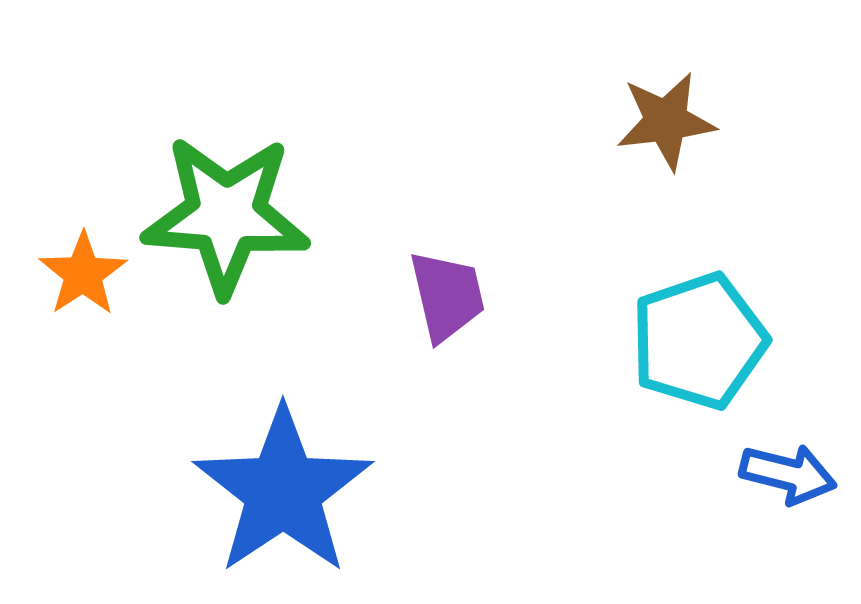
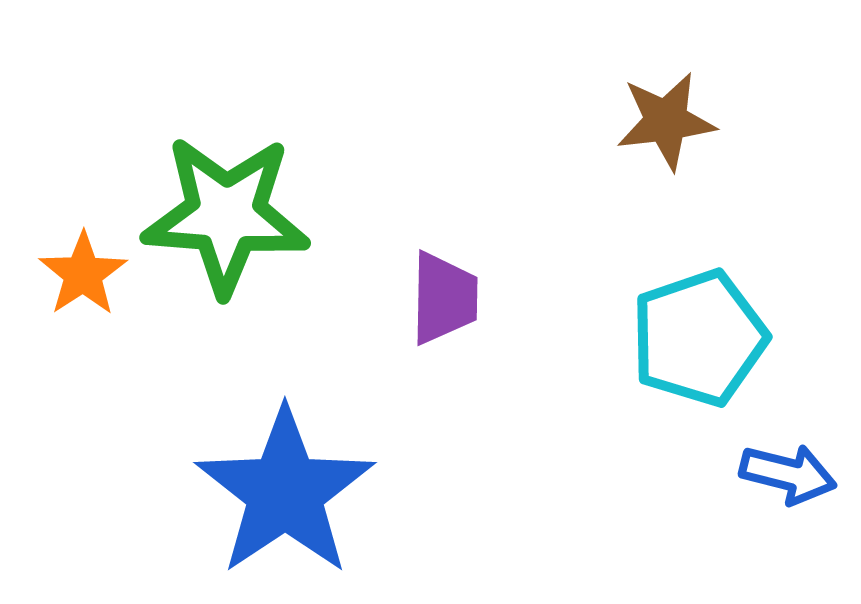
purple trapezoid: moved 3 px left, 2 px down; rotated 14 degrees clockwise
cyan pentagon: moved 3 px up
blue star: moved 2 px right, 1 px down
